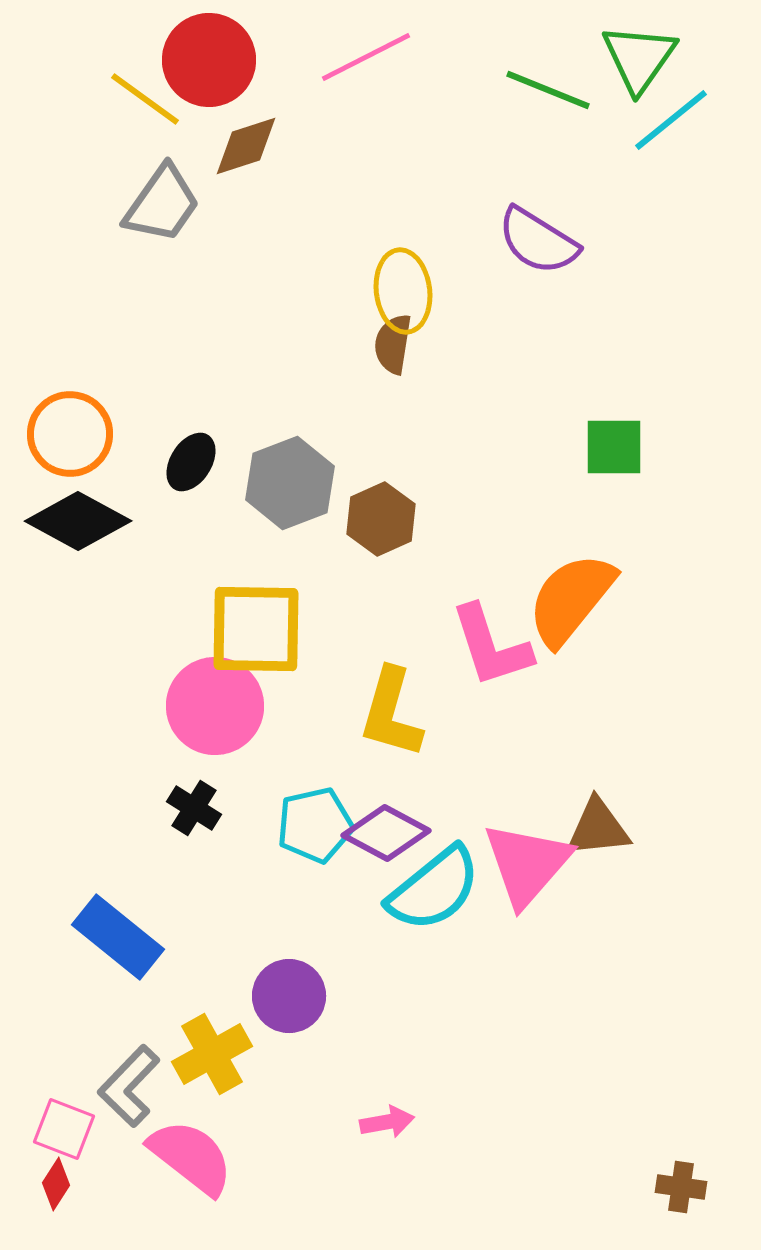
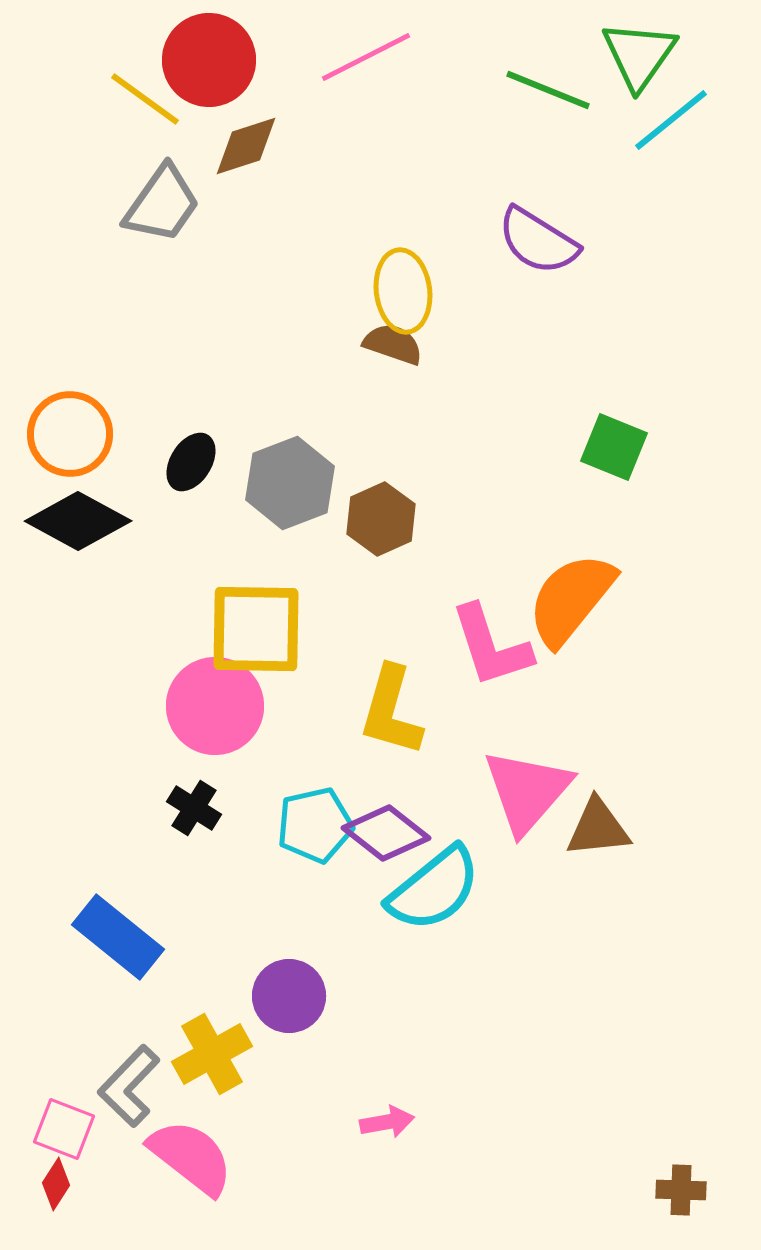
green triangle: moved 3 px up
brown semicircle: rotated 100 degrees clockwise
green square: rotated 22 degrees clockwise
yellow L-shape: moved 2 px up
purple diamond: rotated 10 degrees clockwise
pink triangle: moved 73 px up
brown cross: moved 3 px down; rotated 6 degrees counterclockwise
